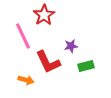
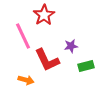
red L-shape: moved 1 px left, 2 px up
